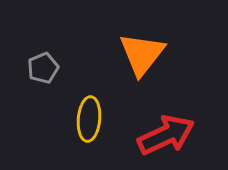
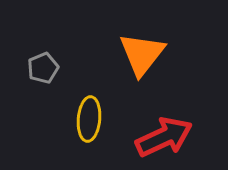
red arrow: moved 2 px left, 2 px down
